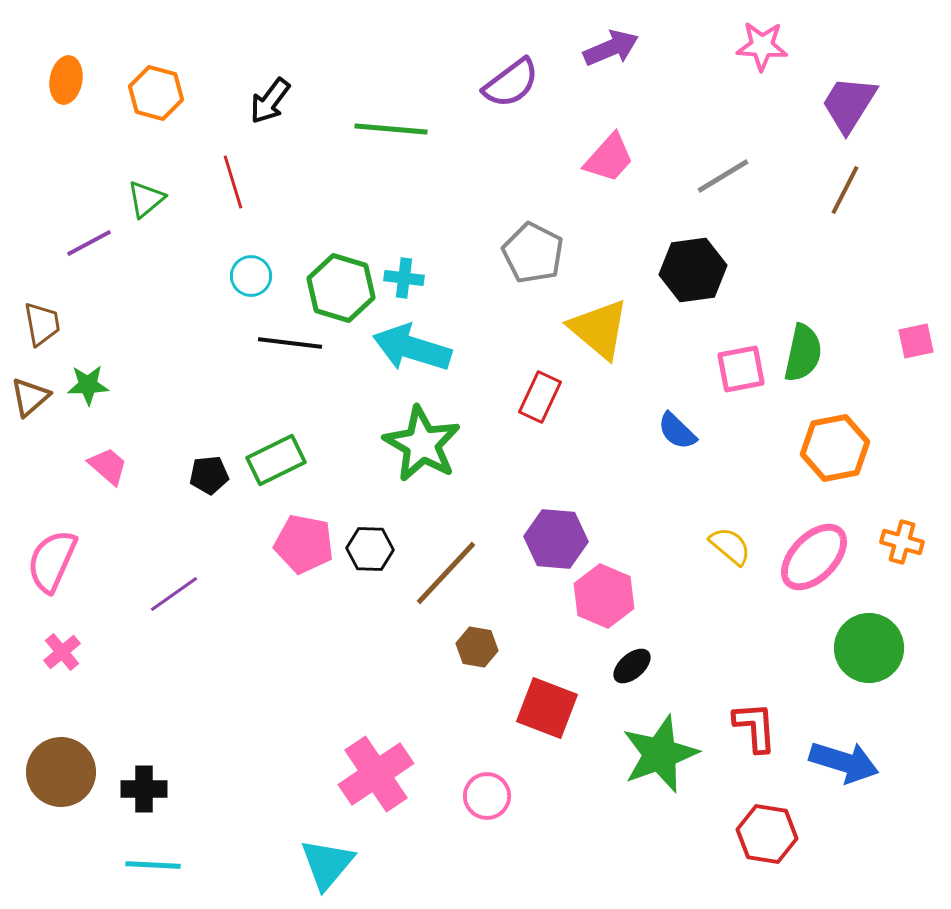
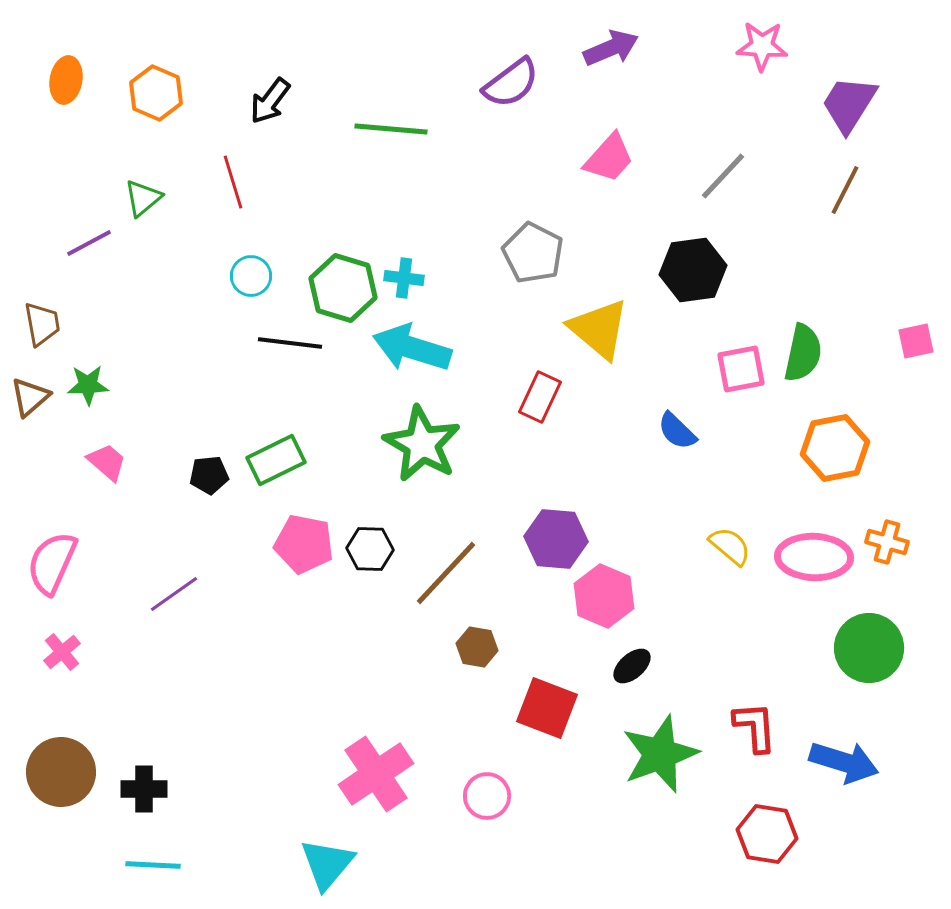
orange hexagon at (156, 93): rotated 8 degrees clockwise
gray line at (723, 176): rotated 16 degrees counterclockwise
green triangle at (146, 199): moved 3 px left, 1 px up
green hexagon at (341, 288): moved 2 px right
pink trapezoid at (108, 466): moved 1 px left, 4 px up
orange cross at (902, 542): moved 15 px left
pink ellipse at (814, 557): rotated 48 degrees clockwise
pink semicircle at (52, 561): moved 2 px down
